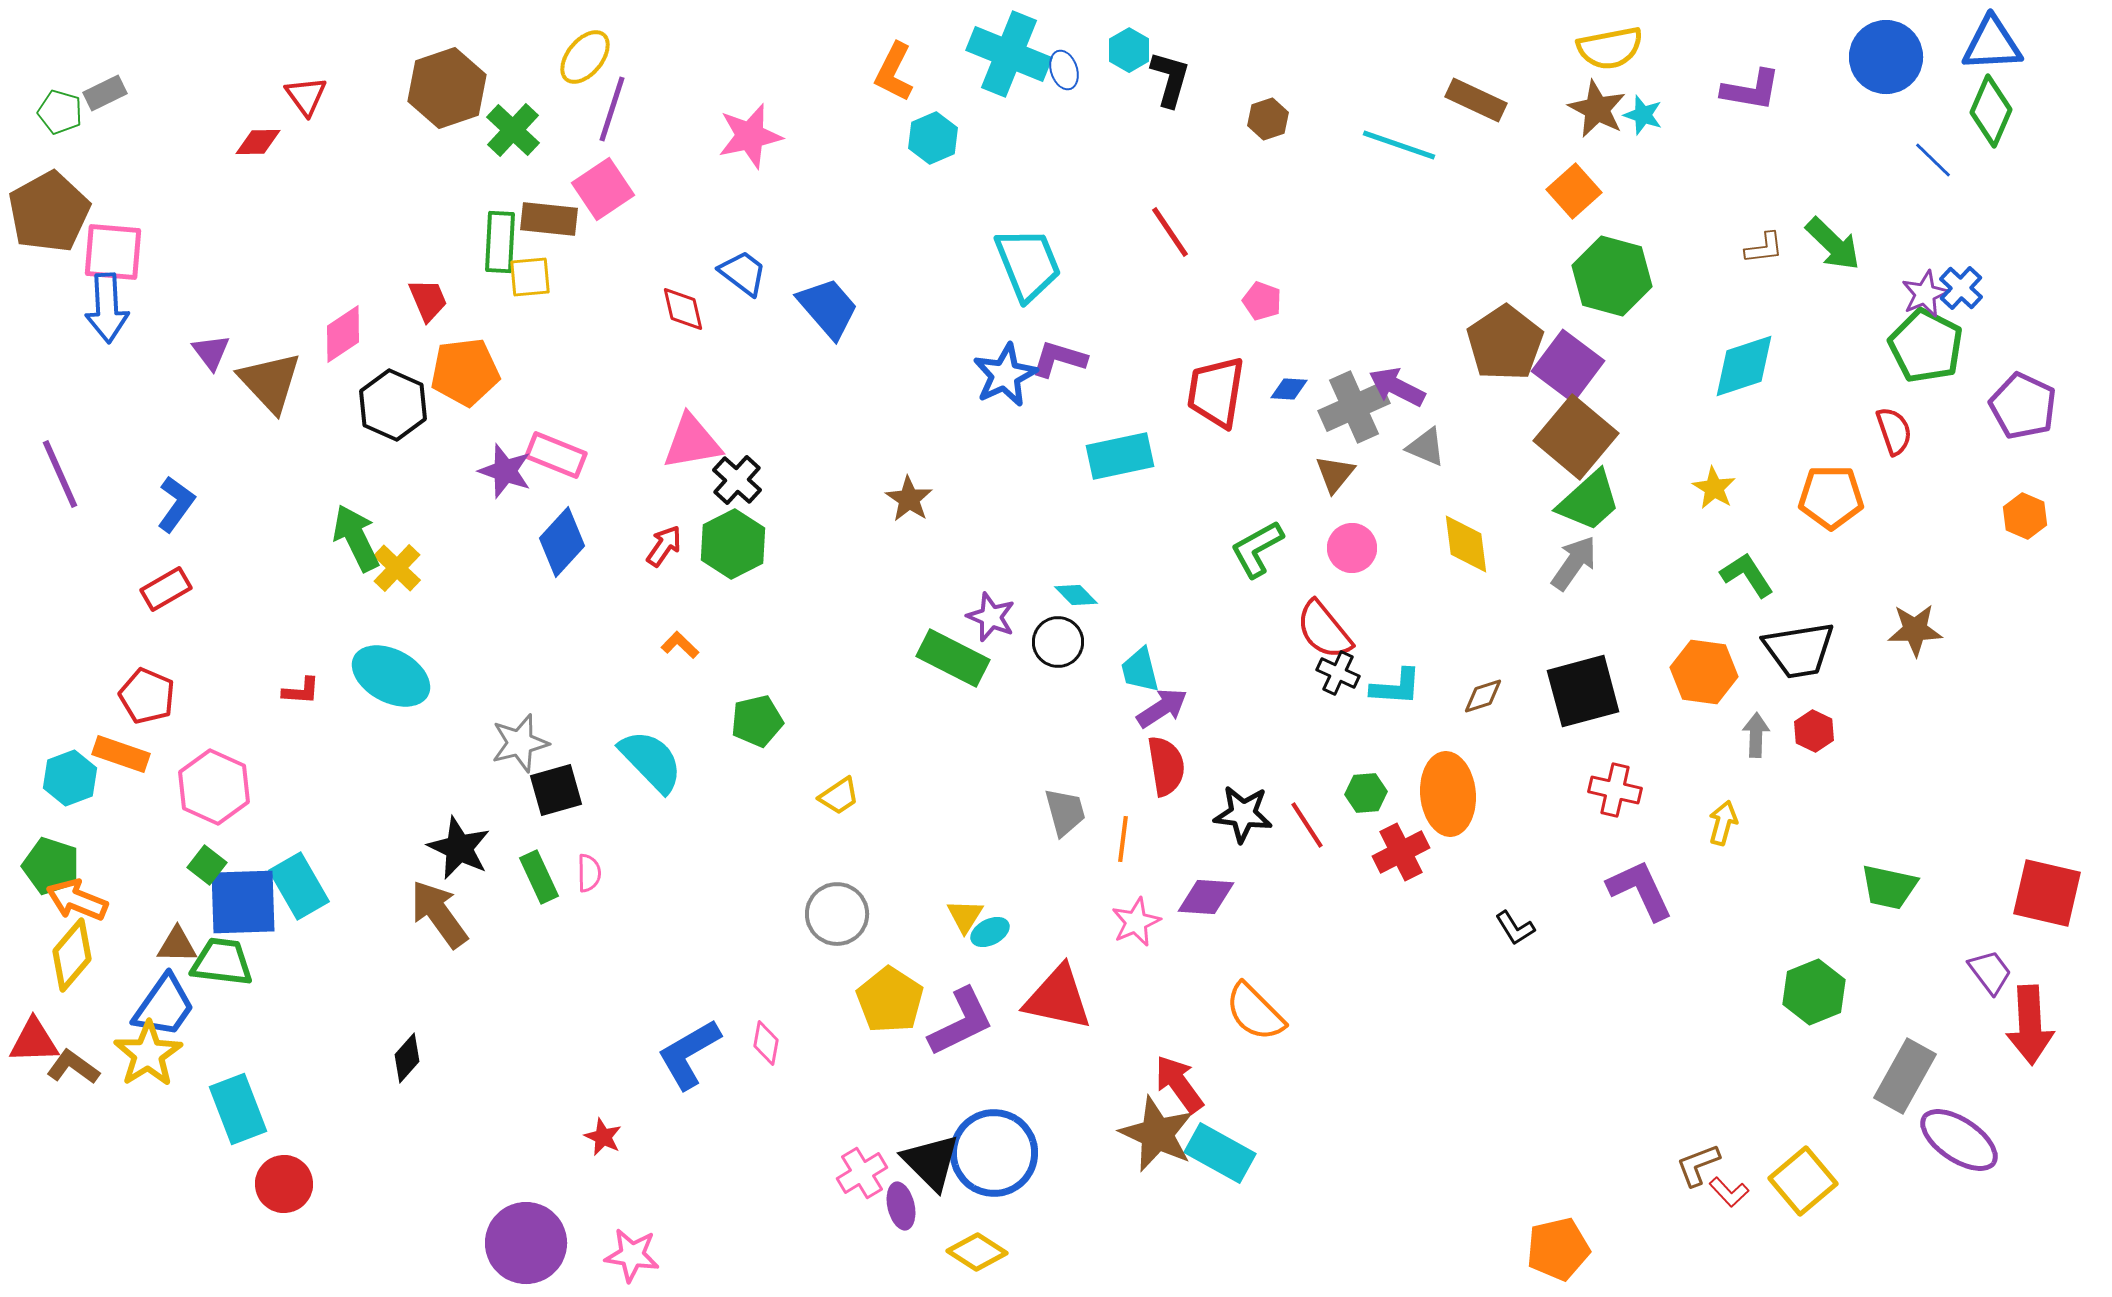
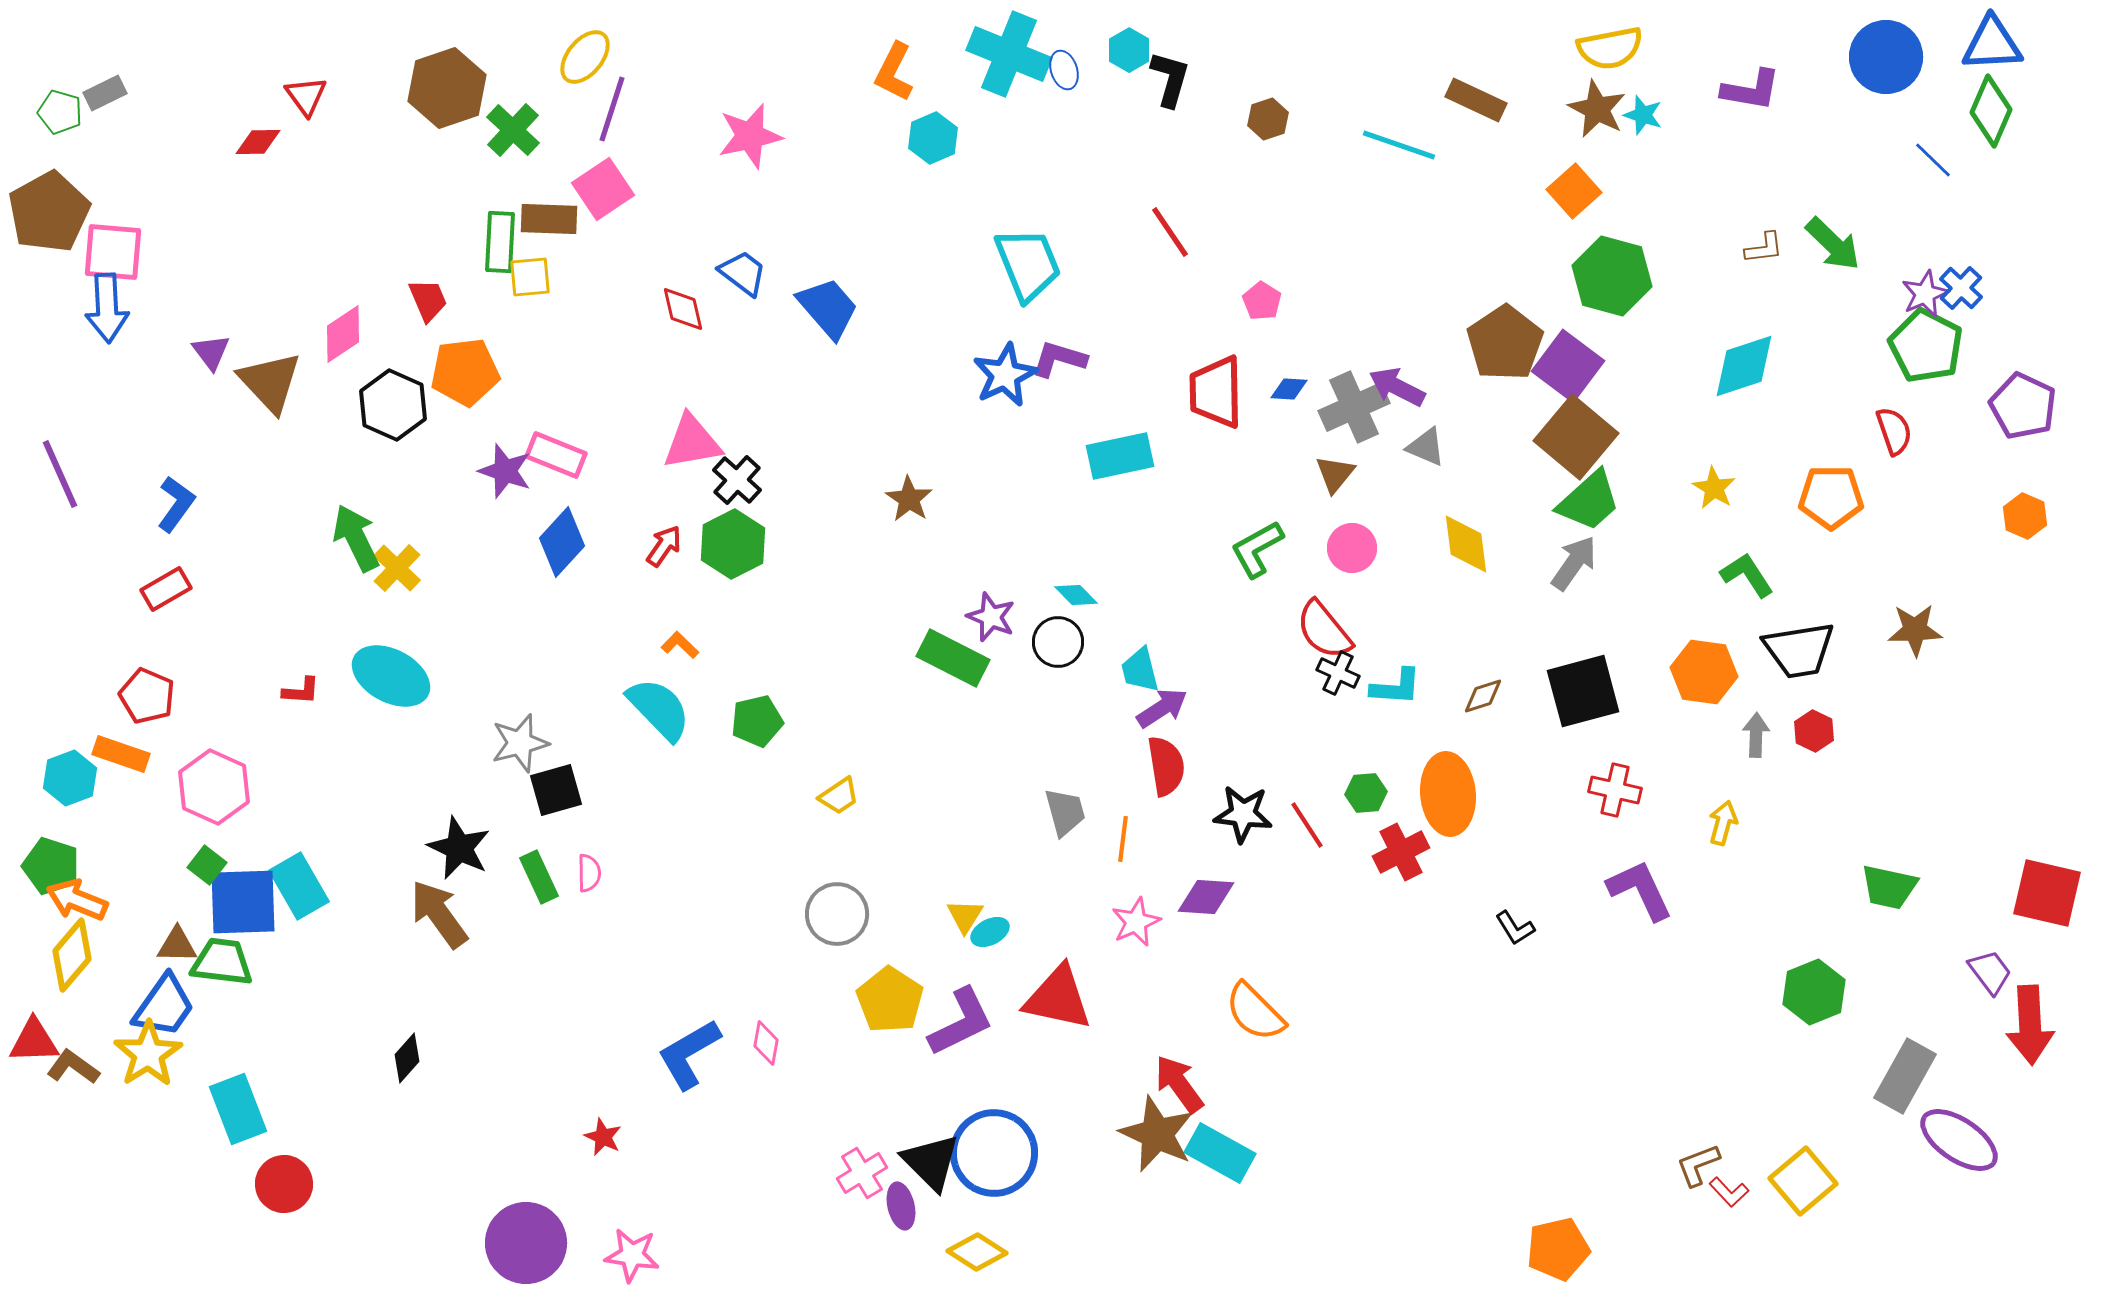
brown rectangle at (549, 219): rotated 4 degrees counterclockwise
pink pentagon at (1262, 301): rotated 12 degrees clockwise
red trapezoid at (1216, 392): rotated 10 degrees counterclockwise
cyan semicircle at (651, 761): moved 8 px right, 52 px up
